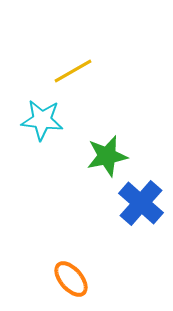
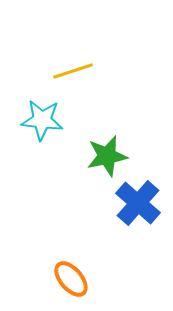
yellow line: rotated 12 degrees clockwise
blue cross: moved 3 px left
